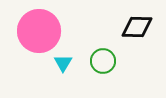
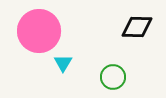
green circle: moved 10 px right, 16 px down
